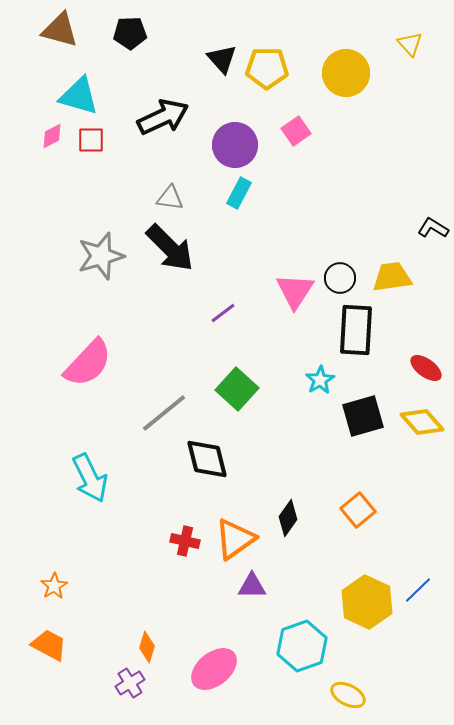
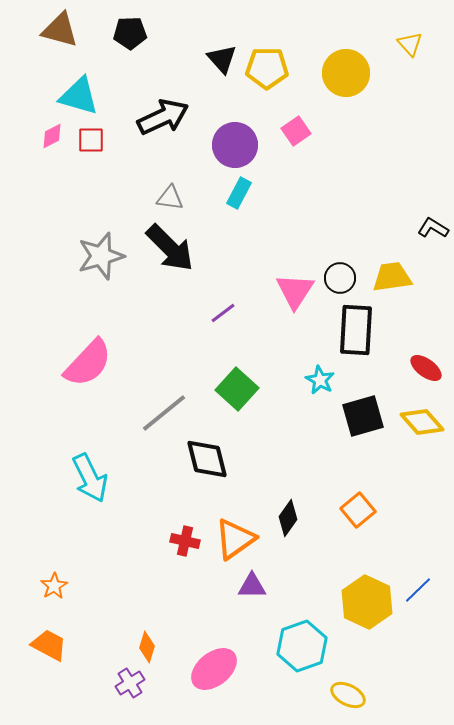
cyan star at (320, 380): rotated 12 degrees counterclockwise
